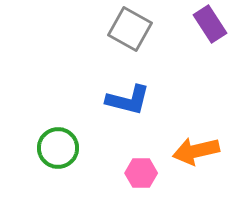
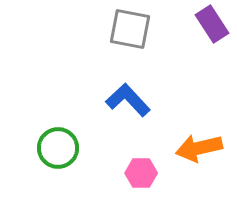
purple rectangle: moved 2 px right
gray square: rotated 18 degrees counterclockwise
blue L-shape: rotated 147 degrees counterclockwise
orange arrow: moved 3 px right, 3 px up
